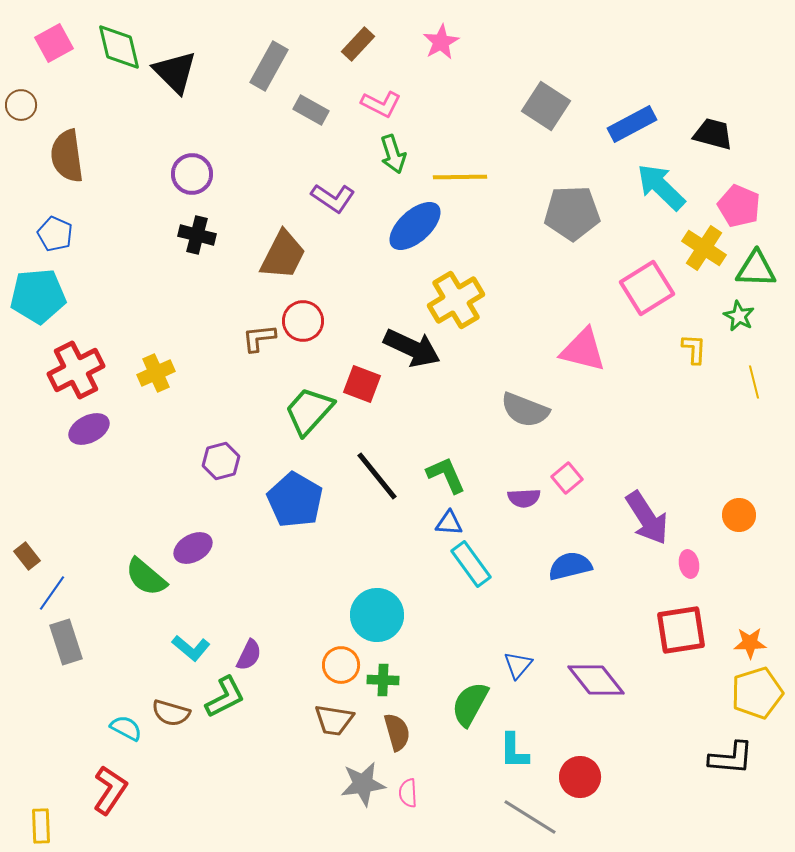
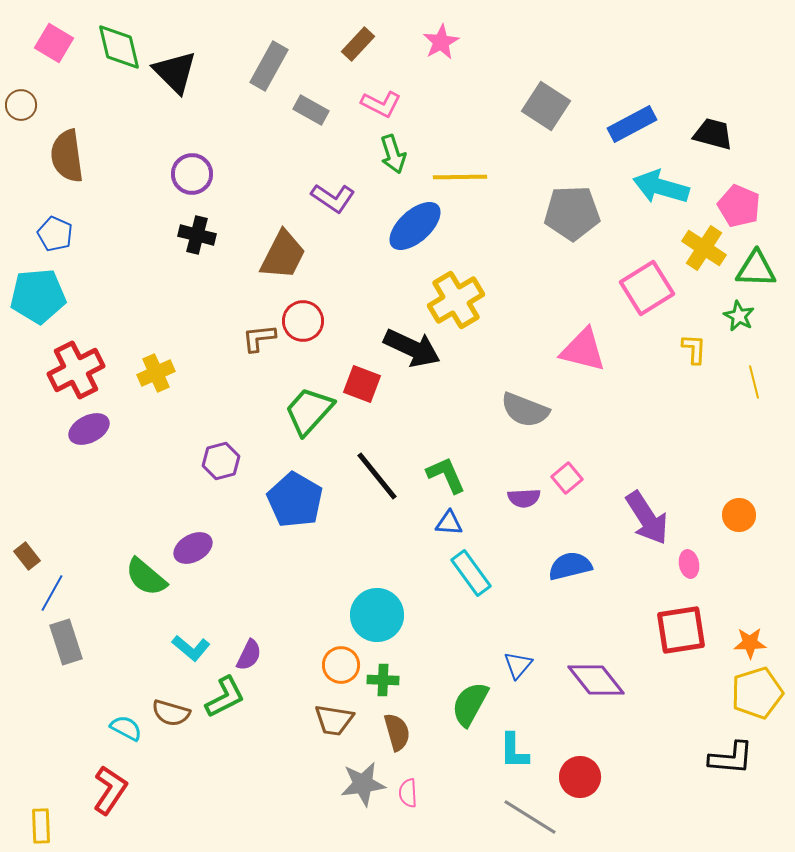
pink square at (54, 43): rotated 30 degrees counterclockwise
cyan arrow at (661, 187): rotated 28 degrees counterclockwise
cyan rectangle at (471, 564): moved 9 px down
blue line at (52, 593): rotated 6 degrees counterclockwise
